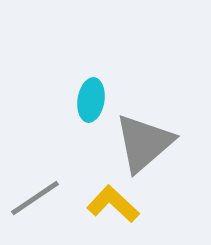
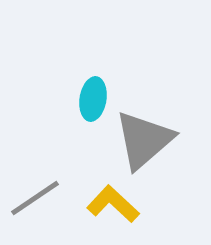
cyan ellipse: moved 2 px right, 1 px up
gray triangle: moved 3 px up
